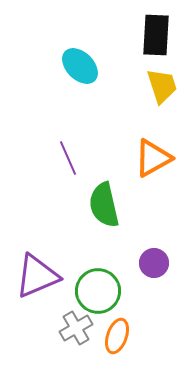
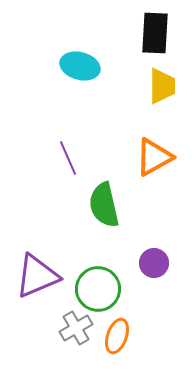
black rectangle: moved 1 px left, 2 px up
cyan ellipse: rotated 30 degrees counterclockwise
yellow trapezoid: rotated 18 degrees clockwise
orange triangle: moved 1 px right, 1 px up
green circle: moved 2 px up
